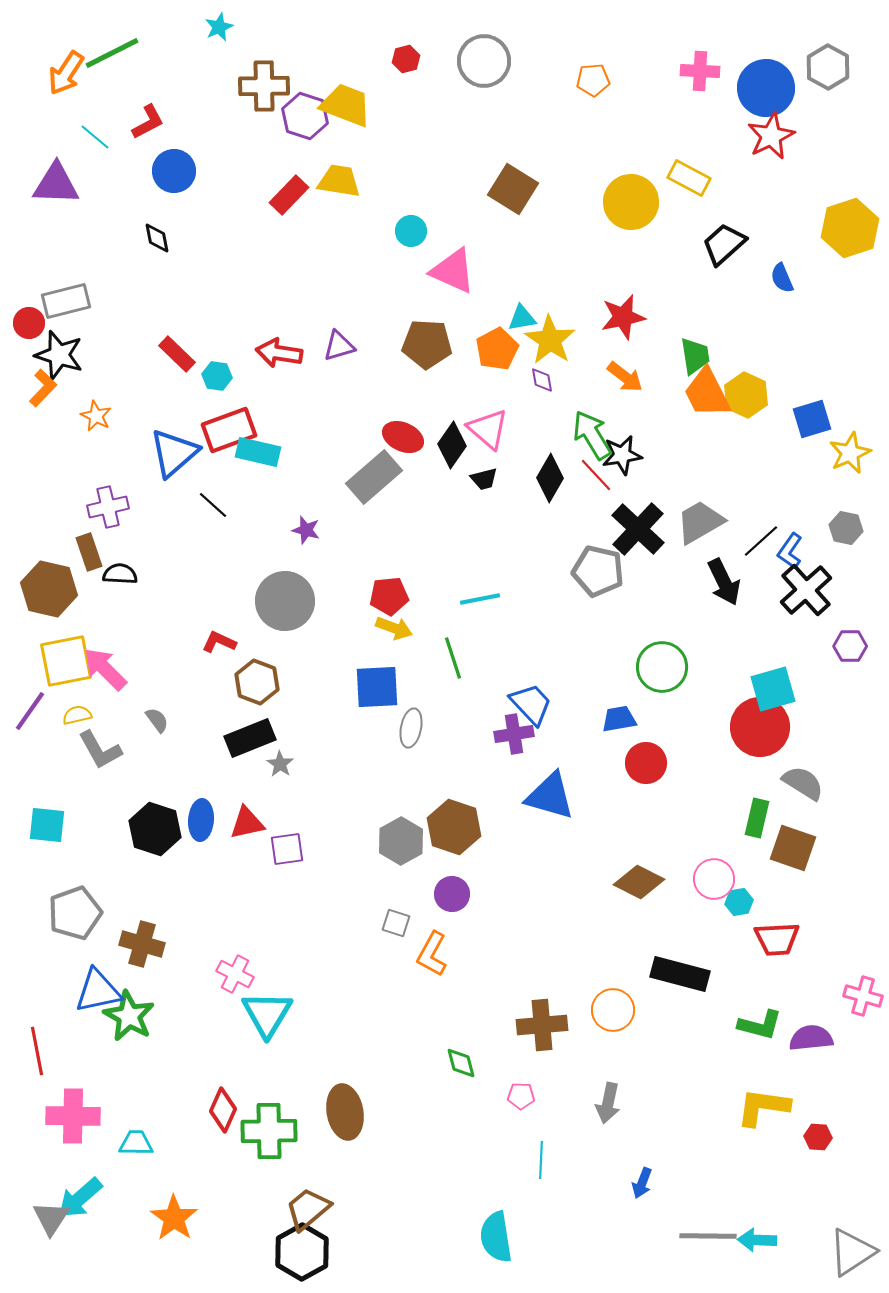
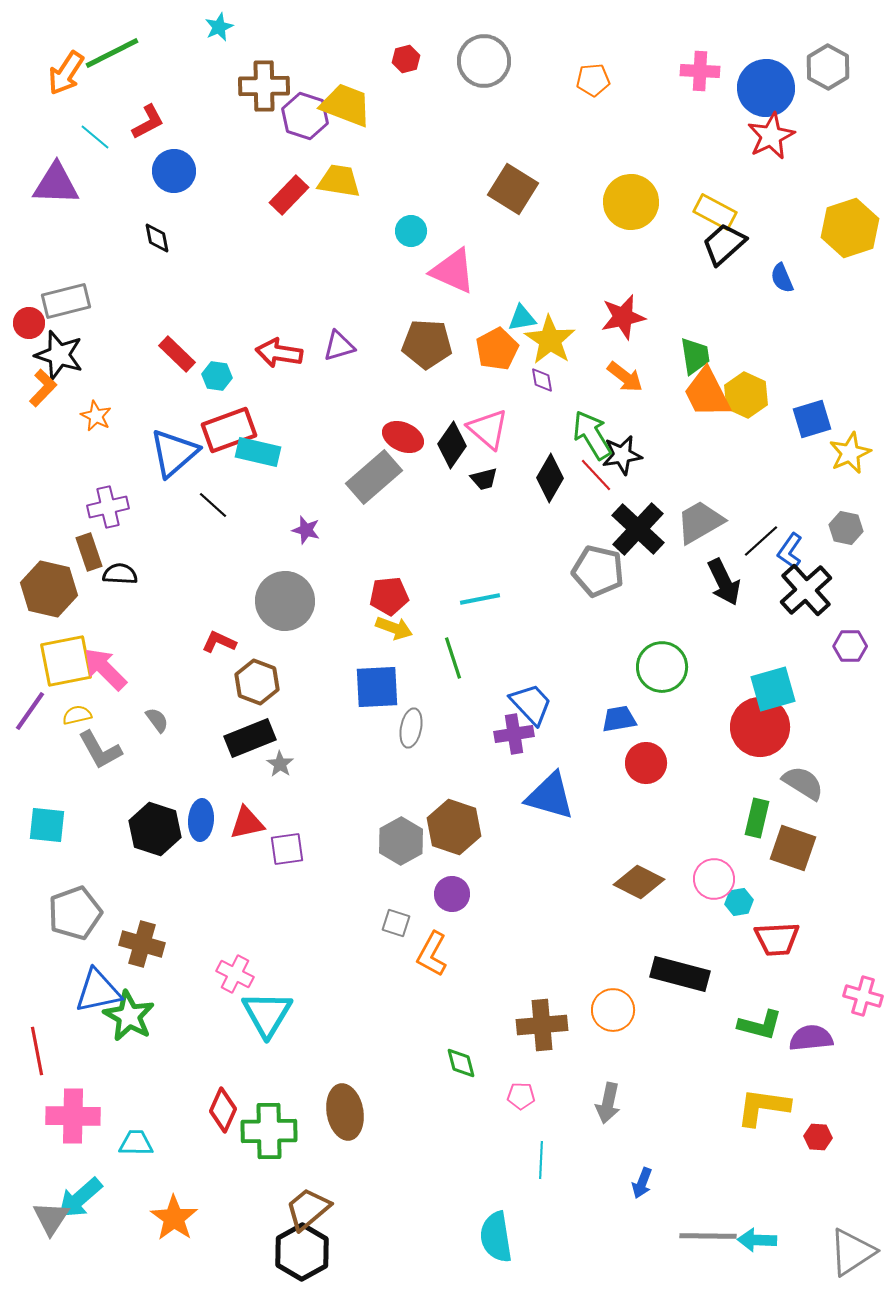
yellow rectangle at (689, 178): moved 26 px right, 34 px down
